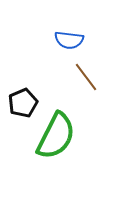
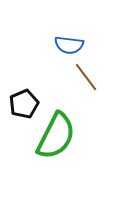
blue semicircle: moved 5 px down
black pentagon: moved 1 px right, 1 px down
